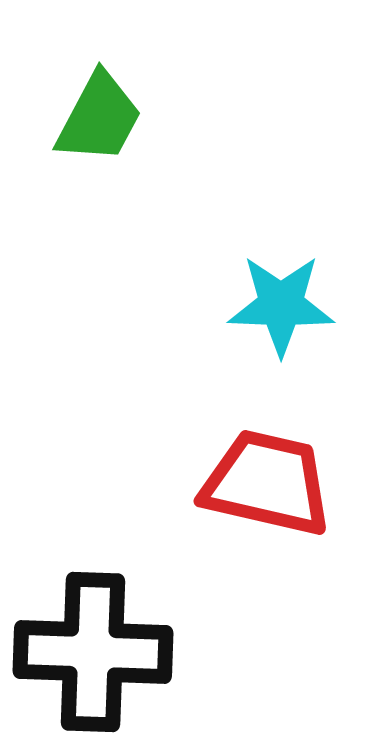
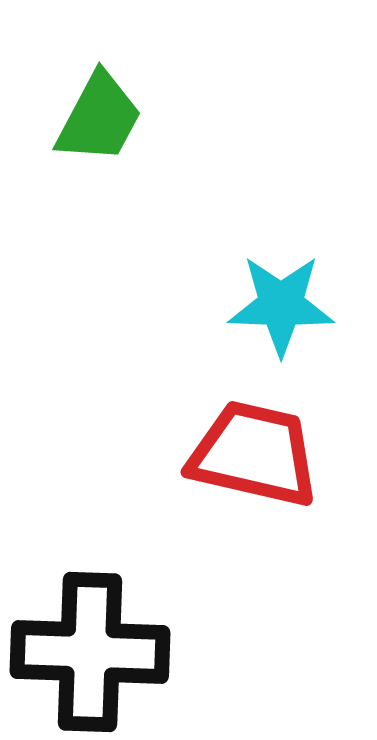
red trapezoid: moved 13 px left, 29 px up
black cross: moved 3 px left
